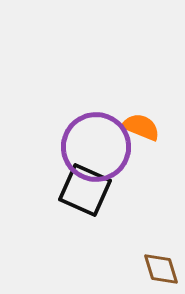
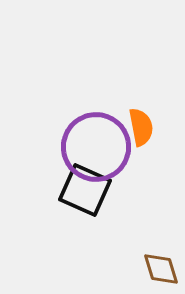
orange semicircle: rotated 57 degrees clockwise
